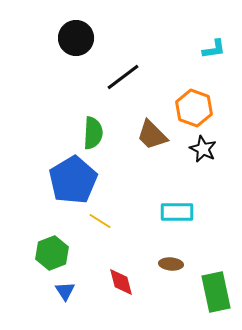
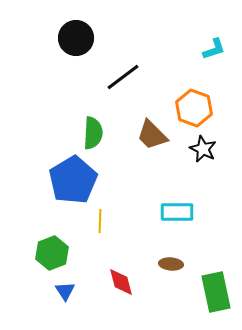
cyan L-shape: rotated 10 degrees counterclockwise
yellow line: rotated 60 degrees clockwise
